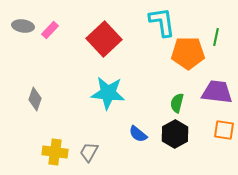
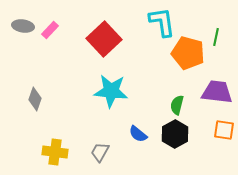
orange pentagon: rotated 16 degrees clockwise
cyan star: moved 3 px right, 2 px up
green semicircle: moved 2 px down
gray trapezoid: moved 11 px right
